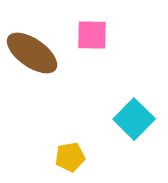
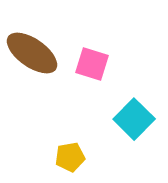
pink square: moved 29 px down; rotated 16 degrees clockwise
